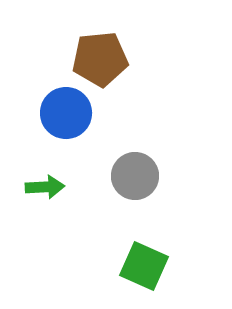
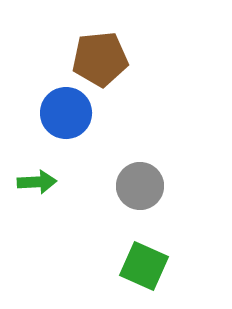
gray circle: moved 5 px right, 10 px down
green arrow: moved 8 px left, 5 px up
